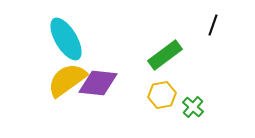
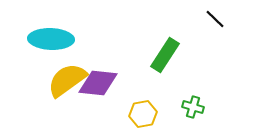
black line: moved 2 px right, 6 px up; rotated 65 degrees counterclockwise
cyan ellipse: moved 15 px left; rotated 57 degrees counterclockwise
green rectangle: rotated 20 degrees counterclockwise
yellow hexagon: moved 19 px left, 19 px down
green cross: rotated 25 degrees counterclockwise
